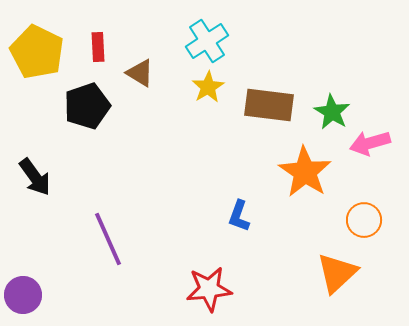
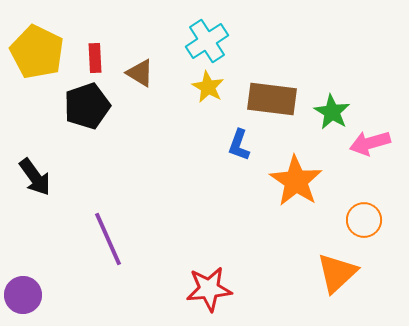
red rectangle: moved 3 px left, 11 px down
yellow star: rotated 12 degrees counterclockwise
brown rectangle: moved 3 px right, 6 px up
orange star: moved 9 px left, 9 px down
blue L-shape: moved 71 px up
